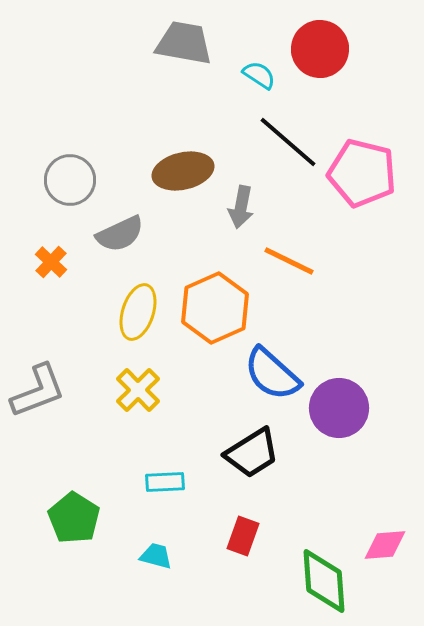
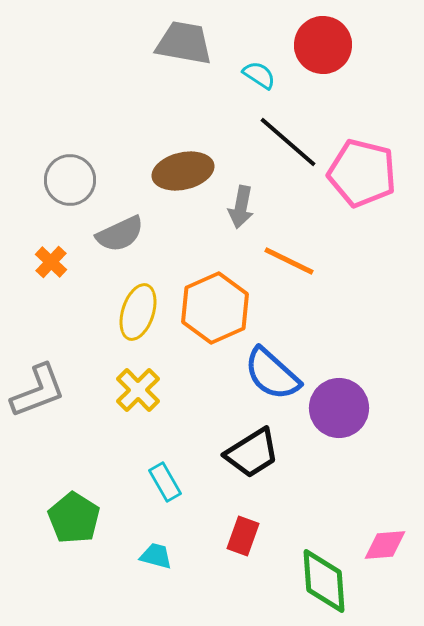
red circle: moved 3 px right, 4 px up
cyan rectangle: rotated 63 degrees clockwise
